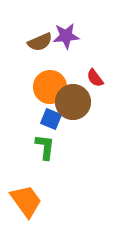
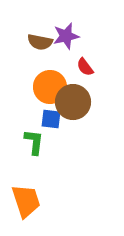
purple star: rotated 8 degrees counterclockwise
brown semicircle: rotated 35 degrees clockwise
red semicircle: moved 10 px left, 11 px up
blue square: rotated 15 degrees counterclockwise
green L-shape: moved 11 px left, 5 px up
orange trapezoid: rotated 18 degrees clockwise
